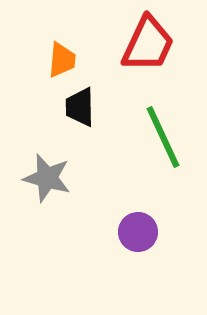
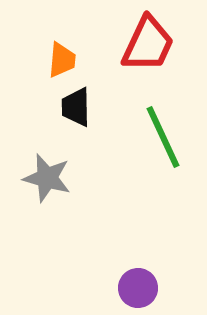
black trapezoid: moved 4 px left
purple circle: moved 56 px down
